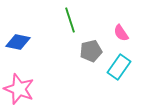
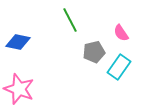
green line: rotated 10 degrees counterclockwise
gray pentagon: moved 3 px right, 1 px down
